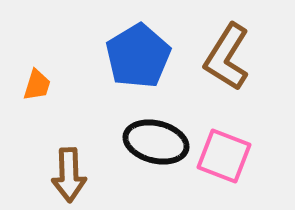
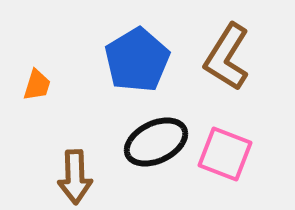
blue pentagon: moved 1 px left, 4 px down
black ellipse: rotated 40 degrees counterclockwise
pink square: moved 1 px right, 2 px up
brown arrow: moved 6 px right, 2 px down
